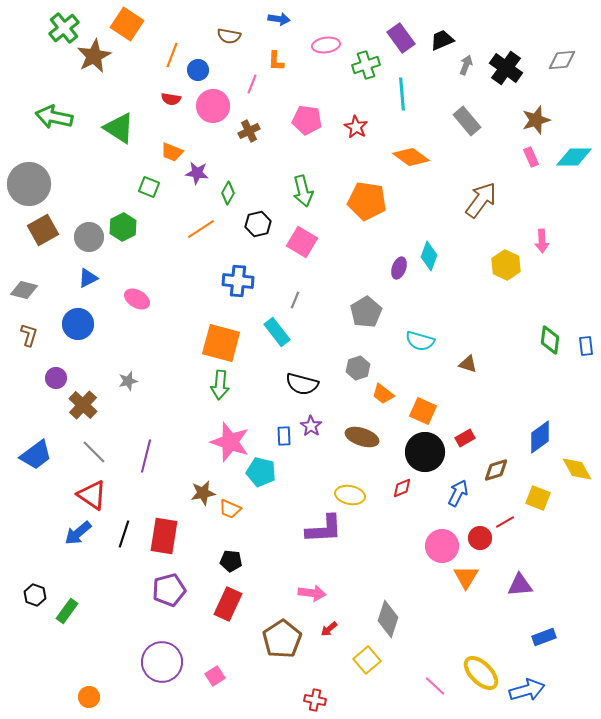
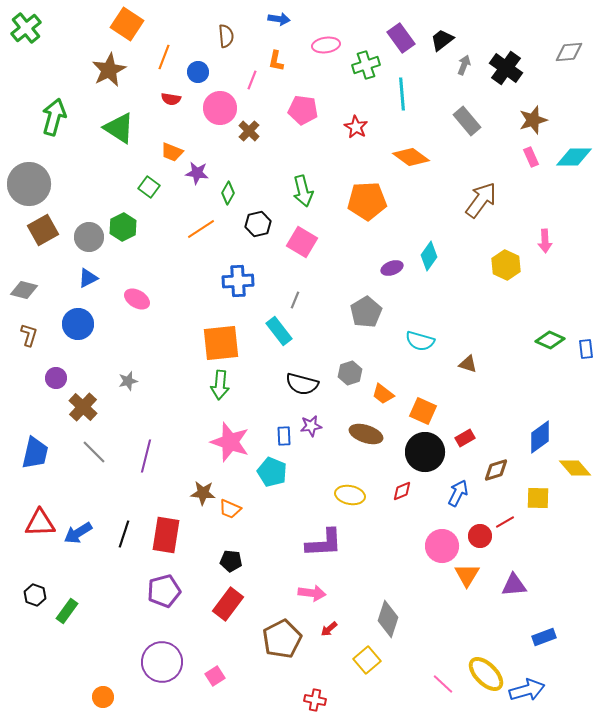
green cross at (64, 28): moved 38 px left
brown semicircle at (229, 36): moved 3 px left; rotated 105 degrees counterclockwise
black trapezoid at (442, 40): rotated 15 degrees counterclockwise
orange line at (172, 55): moved 8 px left, 2 px down
brown star at (94, 56): moved 15 px right, 14 px down
gray diamond at (562, 60): moved 7 px right, 8 px up
orange L-shape at (276, 61): rotated 10 degrees clockwise
gray arrow at (466, 65): moved 2 px left
blue circle at (198, 70): moved 2 px down
pink line at (252, 84): moved 4 px up
pink circle at (213, 106): moved 7 px right, 2 px down
green arrow at (54, 117): rotated 93 degrees clockwise
pink pentagon at (307, 120): moved 4 px left, 10 px up
brown star at (536, 120): moved 3 px left
brown cross at (249, 131): rotated 20 degrees counterclockwise
green square at (149, 187): rotated 15 degrees clockwise
orange pentagon at (367, 201): rotated 12 degrees counterclockwise
pink arrow at (542, 241): moved 3 px right
cyan diamond at (429, 256): rotated 16 degrees clockwise
purple ellipse at (399, 268): moved 7 px left; rotated 50 degrees clockwise
blue cross at (238, 281): rotated 8 degrees counterclockwise
cyan rectangle at (277, 332): moved 2 px right, 1 px up
green diamond at (550, 340): rotated 72 degrees counterclockwise
orange square at (221, 343): rotated 21 degrees counterclockwise
blue rectangle at (586, 346): moved 3 px down
gray hexagon at (358, 368): moved 8 px left, 5 px down
brown cross at (83, 405): moved 2 px down
purple star at (311, 426): rotated 30 degrees clockwise
brown ellipse at (362, 437): moved 4 px right, 3 px up
blue trapezoid at (36, 455): moved 1 px left, 2 px up; rotated 40 degrees counterclockwise
yellow diamond at (577, 469): moved 2 px left, 1 px up; rotated 12 degrees counterclockwise
cyan pentagon at (261, 472): moved 11 px right; rotated 8 degrees clockwise
red diamond at (402, 488): moved 3 px down
brown star at (203, 493): rotated 15 degrees clockwise
red triangle at (92, 495): moved 52 px left, 28 px down; rotated 36 degrees counterclockwise
yellow square at (538, 498): rotated 20 degrees counterclockwise
purple L-shape at (324, 529): moved 14 px down
blue arrow at (78, 533): rotated 8 degrees clockwise
red rectangle at (164, 536): moved 2 px right, 1 px up
red circle at (480, 538): moved 2 px up
orange triangle at (466, 577): moved 1 px right, 2 px up
purple triangle at (520, 585): moved 6 px left
purple pentagon at (169, 590): moved 5 px left, 1 px down
red rectangle at (228, 604): rotated 12 degrees clockwise
brown pentagon at (282, 639): rotated 6 degrees clockwise
yellow ellipse at (481, 673): moved 5 px right, 1 px down
pink line at (435, 686): moved 8 px right, 2 px up
orange circle at (89, 697): moved 14 px right
